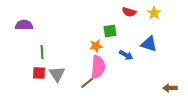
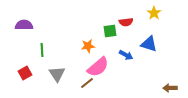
red semicircle: moved 3 px left, 10 px down; rotated 24 degrees counterclockwise
orange star: moved 8 px left
green line: moved 2 px up
pink semicircle: rotated 45 degrees clockwise
red square: moved 14 px left; rotated 32 degrees counterclockwise
